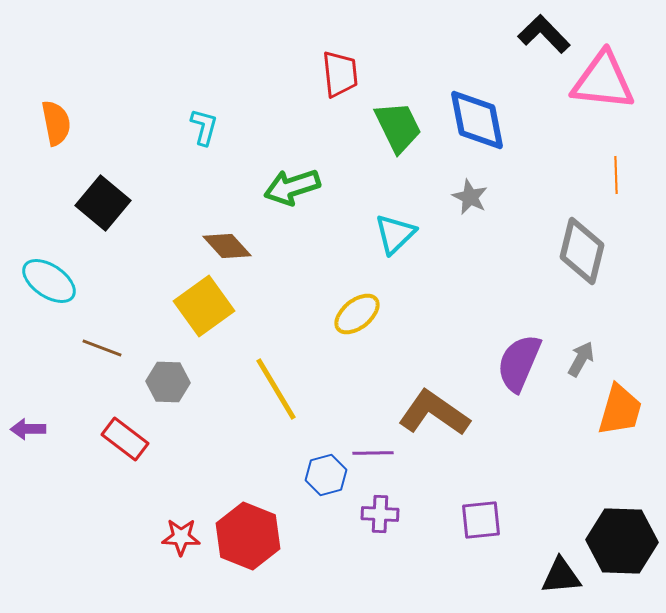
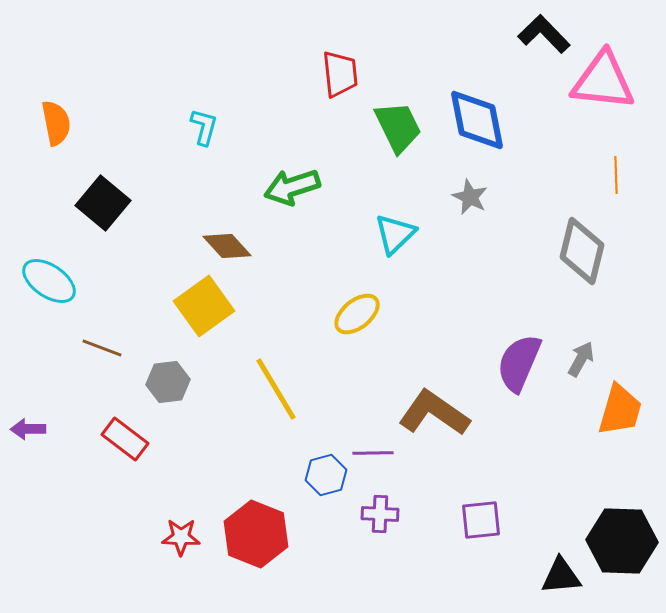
gray hexagon: rotated 9 degrees counterclockwise
red hexagon: moved 8 px right, 2 px up
